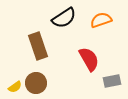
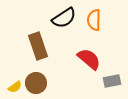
orange semicircle: moved 7 px left; rotated 70 degrees counterclockwise
red semicircle: rotated 20 degrees counterclockwise
